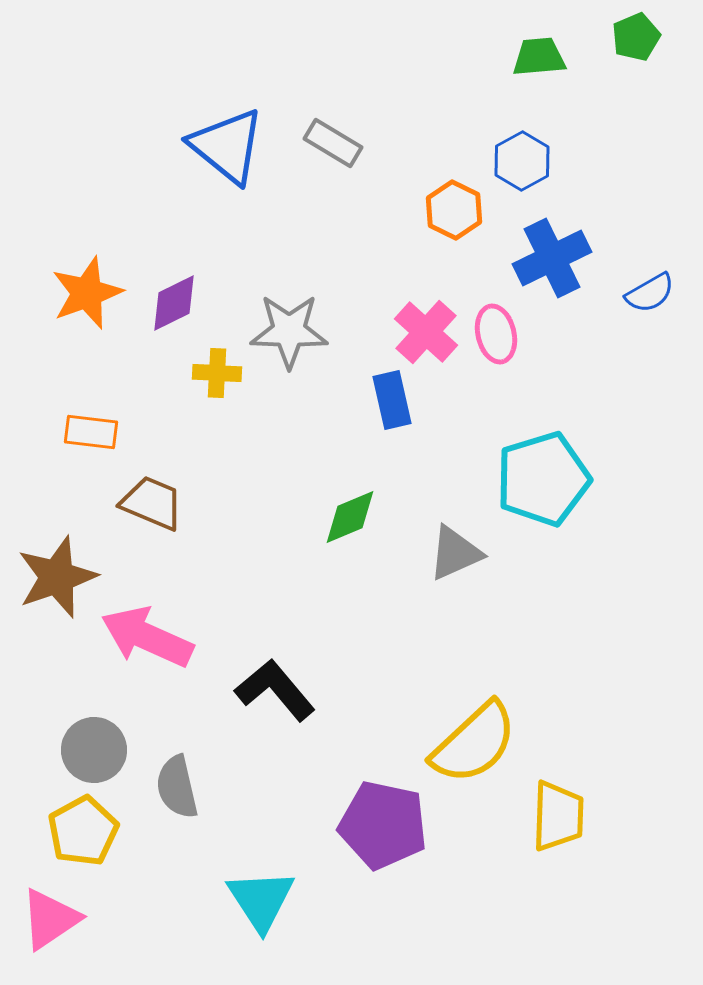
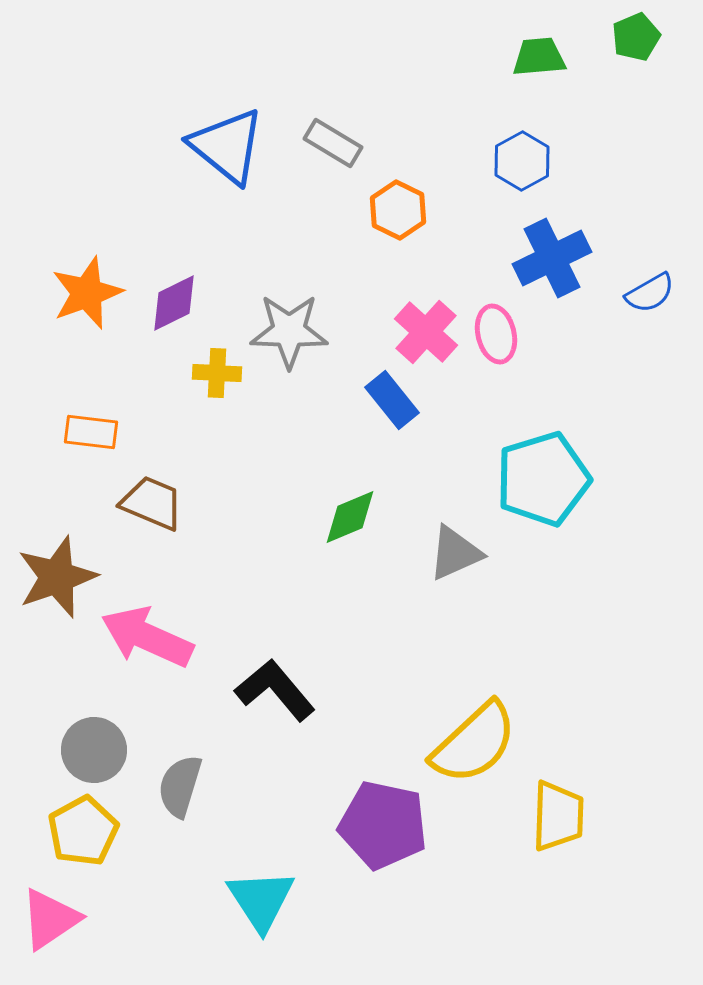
orange hexagon: moved 56 px left
blue rectangle: rotated 26 degrees counterclockwise
gray semicircle: moved 3 px right, 1 px up; rotated 30 degrees clockwise
